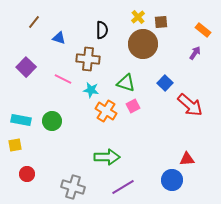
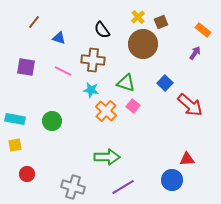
brown square: rotated 16 degrees counterclockwise
black semicircle: rotated 144 degrees clockwise
brown cross: moved 5 px right, 1 px down
purple square: rotated 36 degrees counterclockwise
pink line: moved 8 px up
pink square: rotated 24 degrees counterclockwise
orange cross: rotated 10 degrees clockwise
cyan rectangle: moved 6 px left, 1 px up
